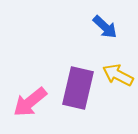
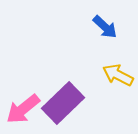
purple rectangle: moved 15 px left, 15 px down; rotated 33 degrees clockwise
pink arrow: moved 7 px left, 7 px down
